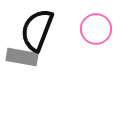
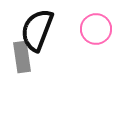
gray rectangle: rotated 72 degrees clockwise
